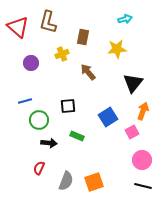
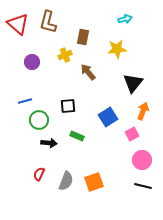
red triangle: moved 3 px up
yellow cross: moved 3 px right, 1 px down
purple circle: moved 1 px right, 1 px up
pink square: moved 2 px down
red semicircle: moved 6 px down
